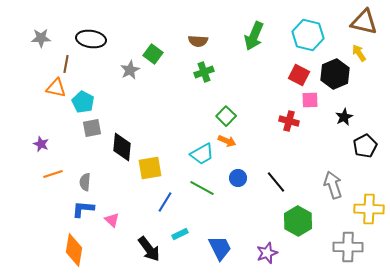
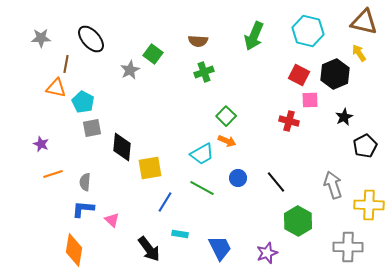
cyan hexagon at (308, 35): moved 4 px up
black ellipse at (91, 39): rotated 40 degrees clockwise
yellow cross at (369, 209): moved 4 px up
cyan rectangle at (180, 234): rotated 35 degrees clockwise
